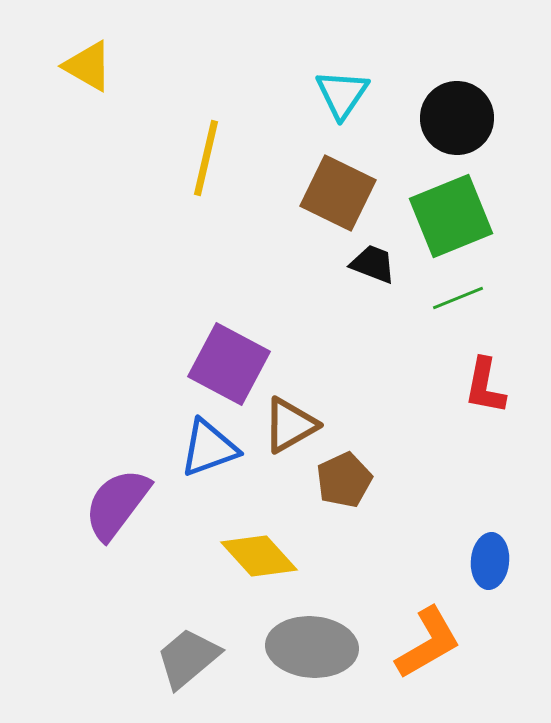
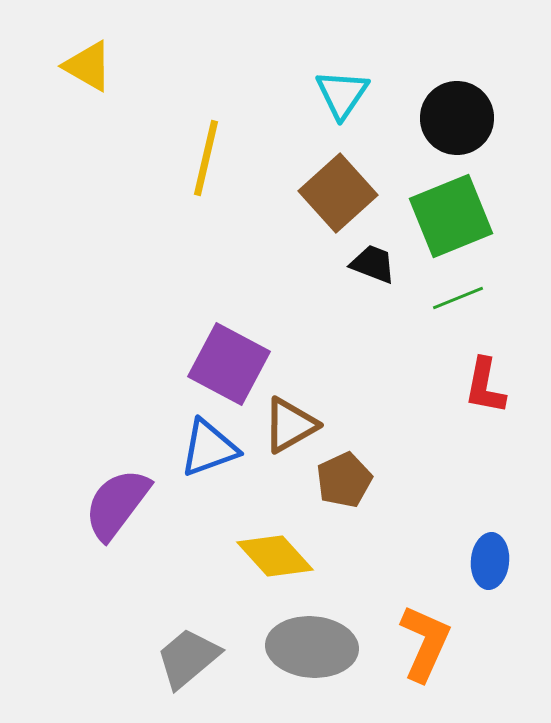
brown square: rotated 22 degrees clockwise
yellow diamond: moved 16 px right
orange L-shape: moved 3 px left; rotated 36 degrees counterclockwise
